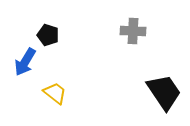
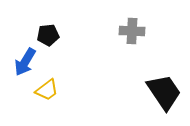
gray cross: moved 1 px left
black pentagon: rotated 25 degrees counterclockwise
yellow trapezoid: moved 8 px left, 3 px up; rotated 105 degrees clockwise
